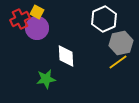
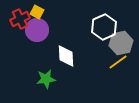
white hexagon: moved 8 px down
purple circle: moved 2 px down
